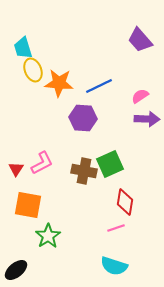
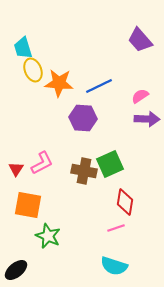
green star: rotated 15 degrees counterclockwise
